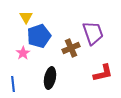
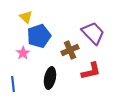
yellow triangle: rotated 16 degrees counterclockwise
purple trapezoid: rotated 25 degrees counterclockwise
brown cross: moved 1 px left, 2 px down
red L-shape: moved 12 px left, 2 px up
